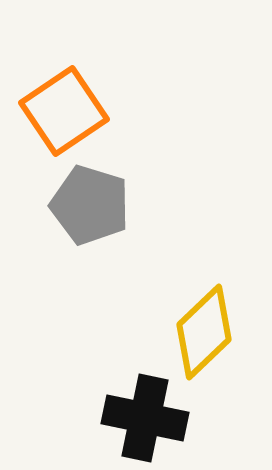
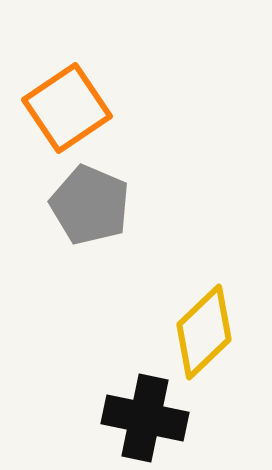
orange square: moved 3 px right, 3 px up
gray pentagon: rotated 6 degrees clockwise
